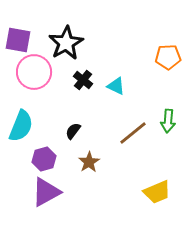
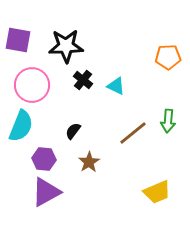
black star: moved 3 px down; rotated 28 degrees clockwise
pink circle: moved 2 px left, 13 px down
purple hexagon: rotated 20 degrees clockwise
